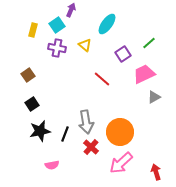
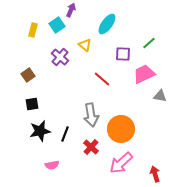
purple cross: moved 3 px right, 9 px down; rotated 30 degrees clockwise
purple square: rotated 35 degrees clockwise
gray triangle: moved 6 px right, 1 px up; rotated 40 degrees clockwise
black square: rotated 24 degrees clockwise
gray arrow: moved 5 px right, 7 px up
orange circle: moved 1 px right, 3 px up
red arrow: moved 1 px left, 2 px down
